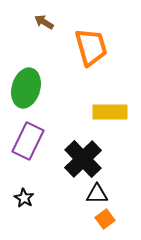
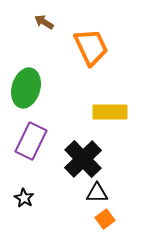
orange trapezoid: rotated 9 degrees counterclockwise
purple rectangle: moved 3 px right
black triangle: moved 1 px up
